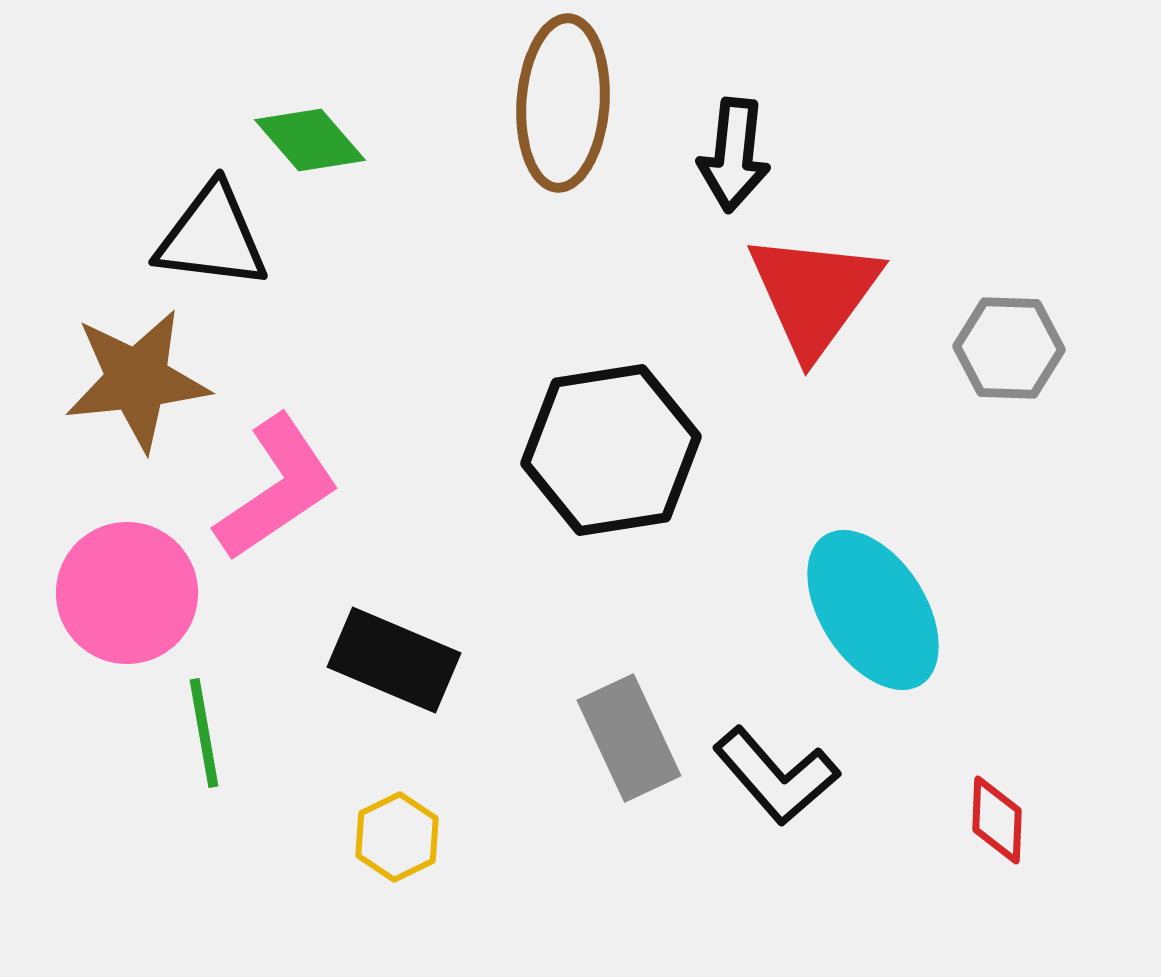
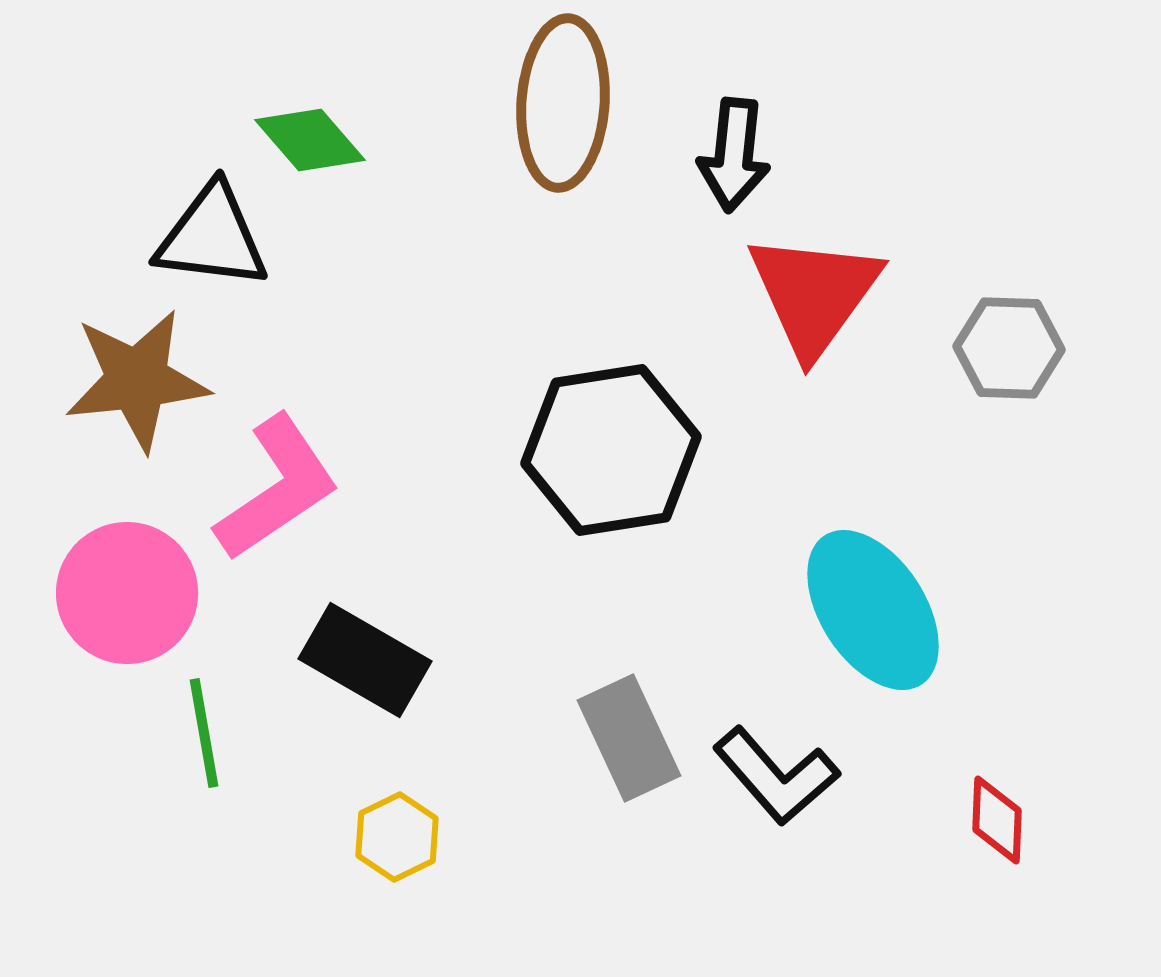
black rectangle: moved 29 px left; rotated 7 degrees clockwise
